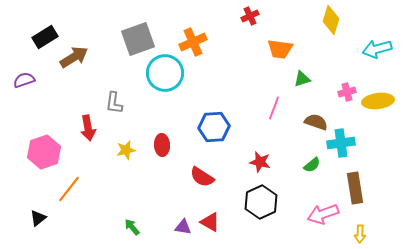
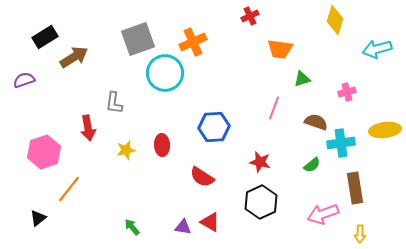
yellow diamond: moved 4 px right
yellow ellipse: moved 7 px right, 29 px down
